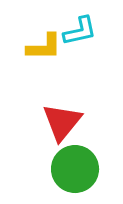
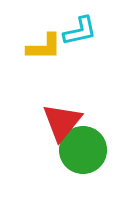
green circle: moved 8 px right, 19 px up
